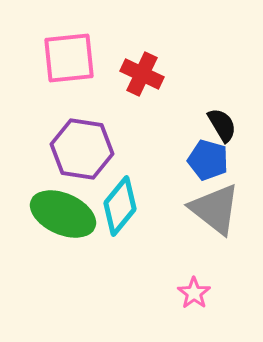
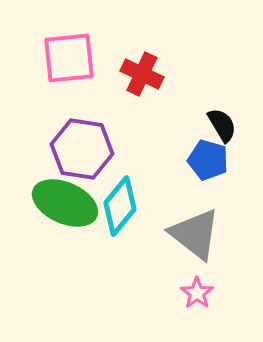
gray triangle: moved 20 px left, 25 px down
green ellipse: moved 2 px right, 11 px up
pink star: moved 3 px right
